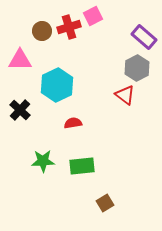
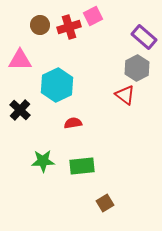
brown circle: moved 2 px left, 6 px up
